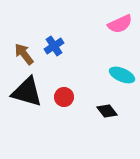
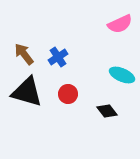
blue cross: moved 4 px right, 11 px down
red circle: moved 4 px right, 3 px up
